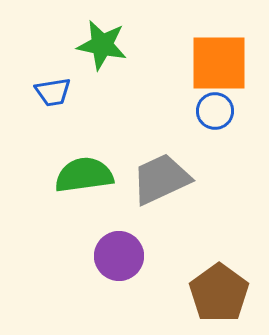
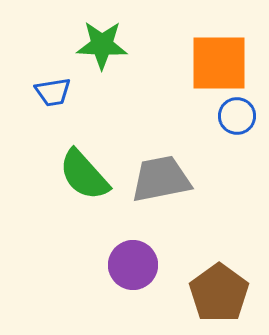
green star: rotated 9 degrees counterclockwise
blue circle: moved 22 px right, 5 px down
green semicircle: rotated 124 degrees counterclockwise
gray trapezoid: rotated 14 degrees clockwise
purple circle: moved 14 px right, 9 px down
